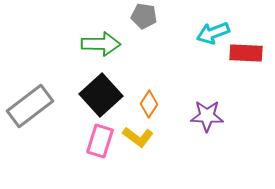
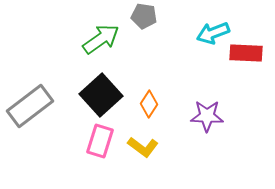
green arrow: moved 5 px up; rotated 36 degrees counterclockwise
yellow L-shape: moved 5 px right, 10 px down
